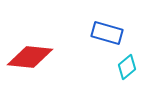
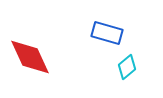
red diamond: rotated 60 degrees clockwise
